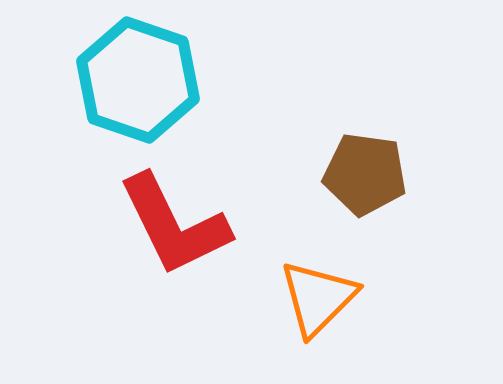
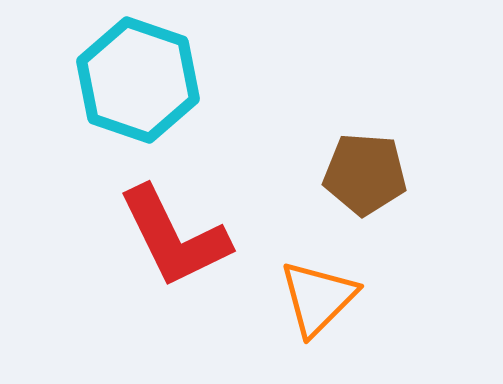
brown pentagon: rotated 4 degrees counterclockwise
red L-shape: moved 12 px down
